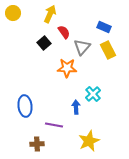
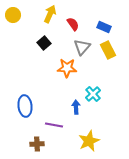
yellow circle: moved 2 px down
red semicircle: moved 9 px right, 8 px up
